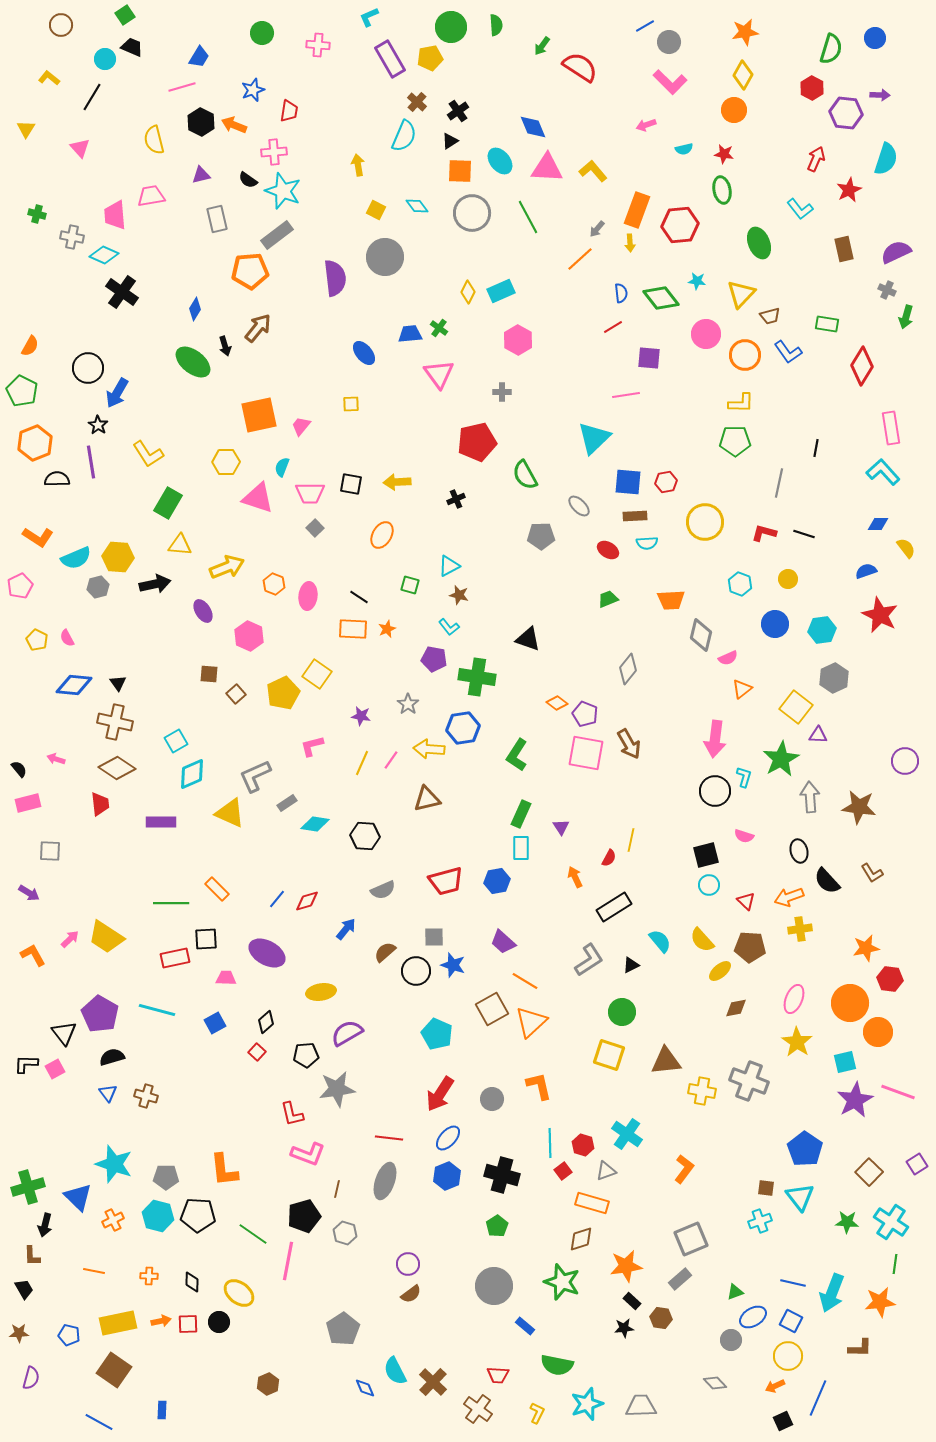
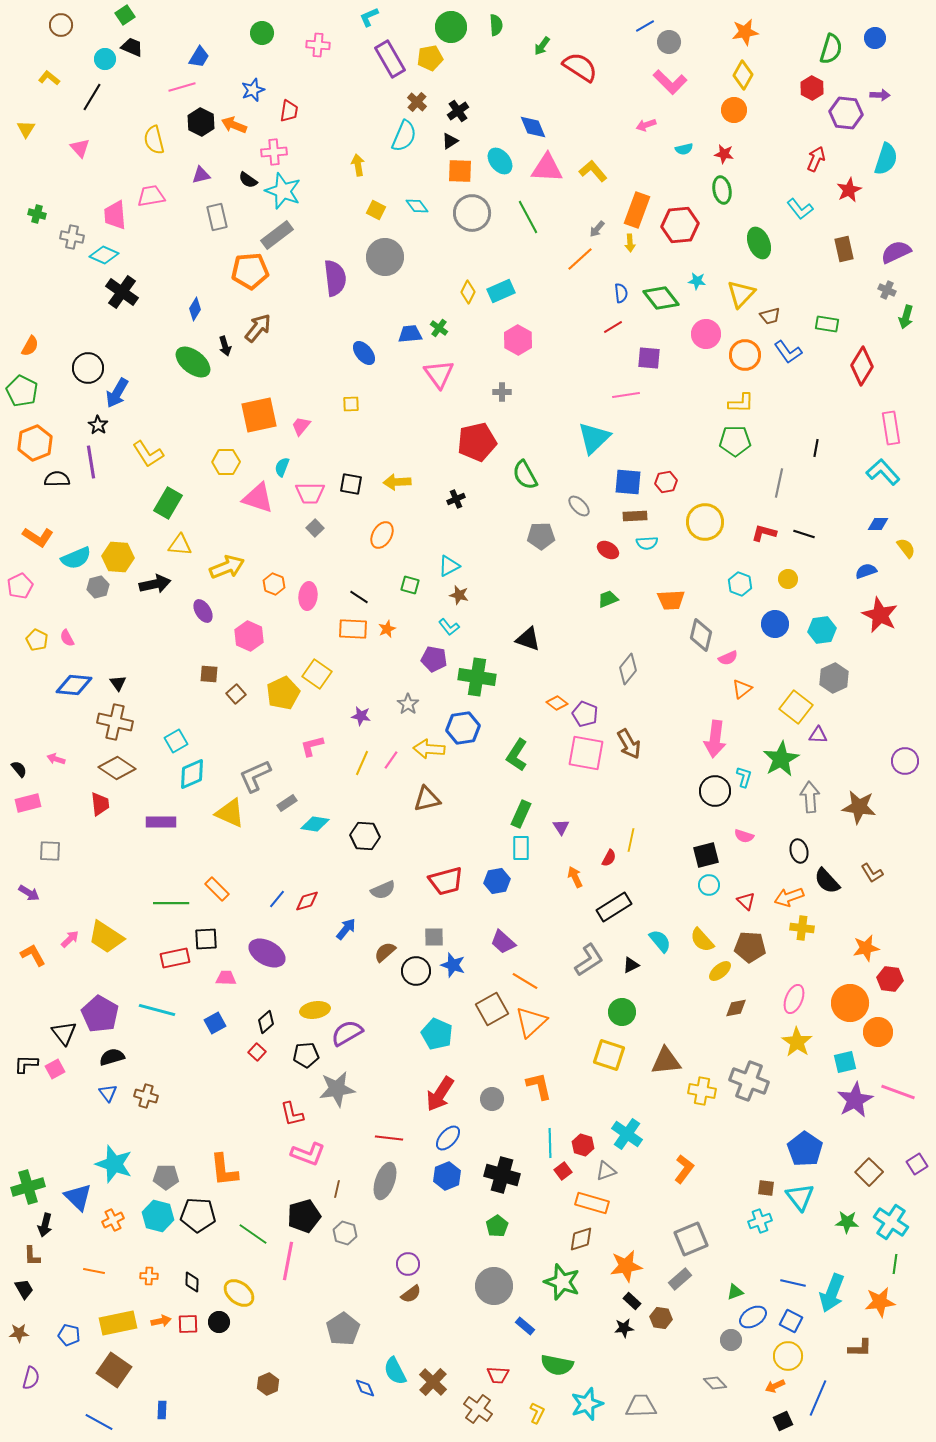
gray rectangle at (217, 219): moved 2 px up
yellow cross at (800, 929): moved 2 px right, 1 px up; rotated 15 degrees clockwise
yellow ellipse at (321, 992): moved 6 px left, 18 px down
